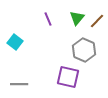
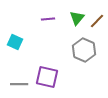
purple line: rotated 72 degrees counterclockwise
cyan square: rotated 14 degrees counterclockwise
purple square: moved 21 px left
